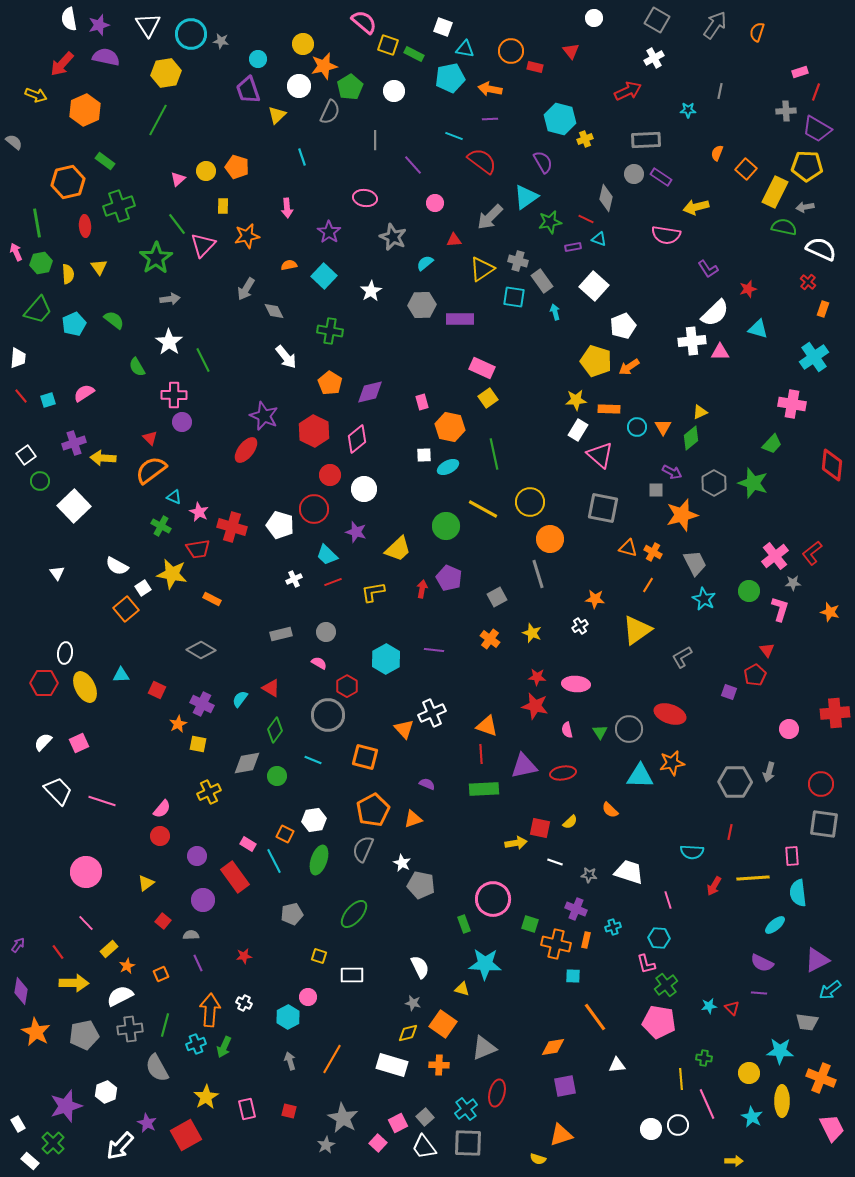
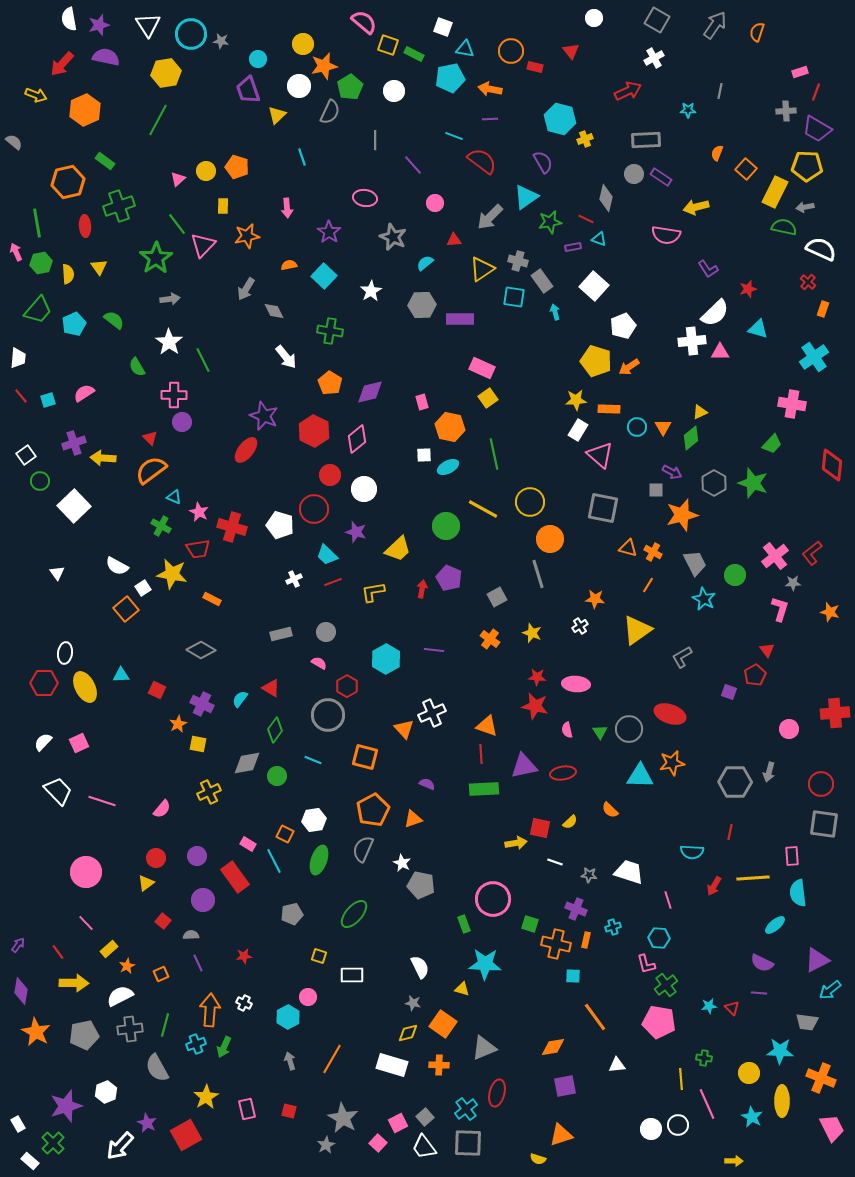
green circle at (749, 591): moved 14 px left, 16 px up
red circle at (160, 836): moved 4 px left, 22 px down
